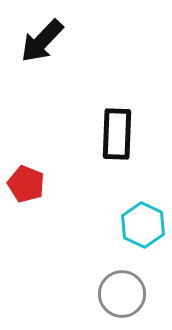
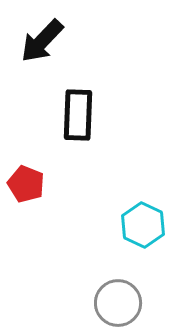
black rectangle: moved 39 px left, 19 px up
gray circle: moved 4 px left, 9 px down
